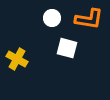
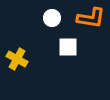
orange L-shape: moved 2 px right, 1 px up
white square: moved 1 px right, 1 px up; rotated 15 degrees counterclockwise
